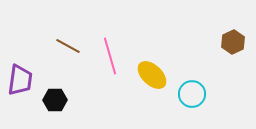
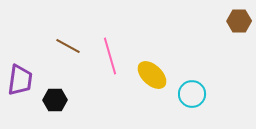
brown hexagon: moved 6 px right, 21 px up; rotated 25 degrees clockwise
